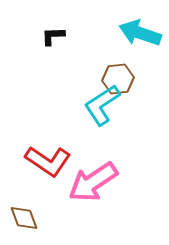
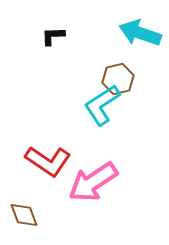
brown hexagon: rotated 8 degrees counterclockwise
brown diamond: moved 3 px up
